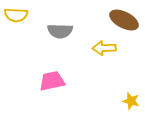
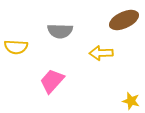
yellow semicircle: moved 32 px down
brown ellipse: rotated 52 degrees counterclockwise
yellow arrow: moved 3 px left, 5 px down
pink trapezoid: rotated 36 degrees counterclockwise
